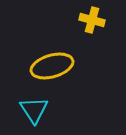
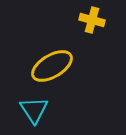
yellow ellipse: rotated 15 degrees counterclockwise
